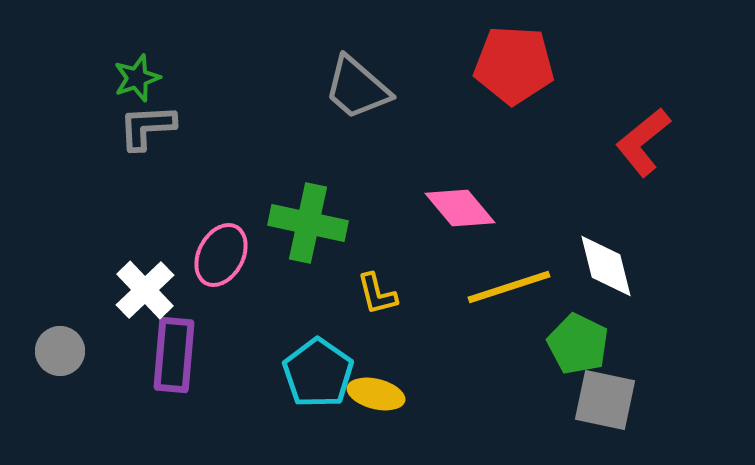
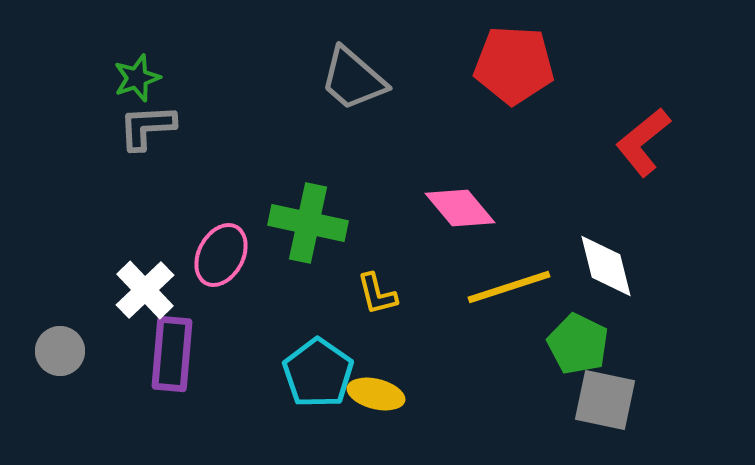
gray trapezoid: moved 4 px left, 9 px up
purple rectangle: moved 2 px left, 1 px up
